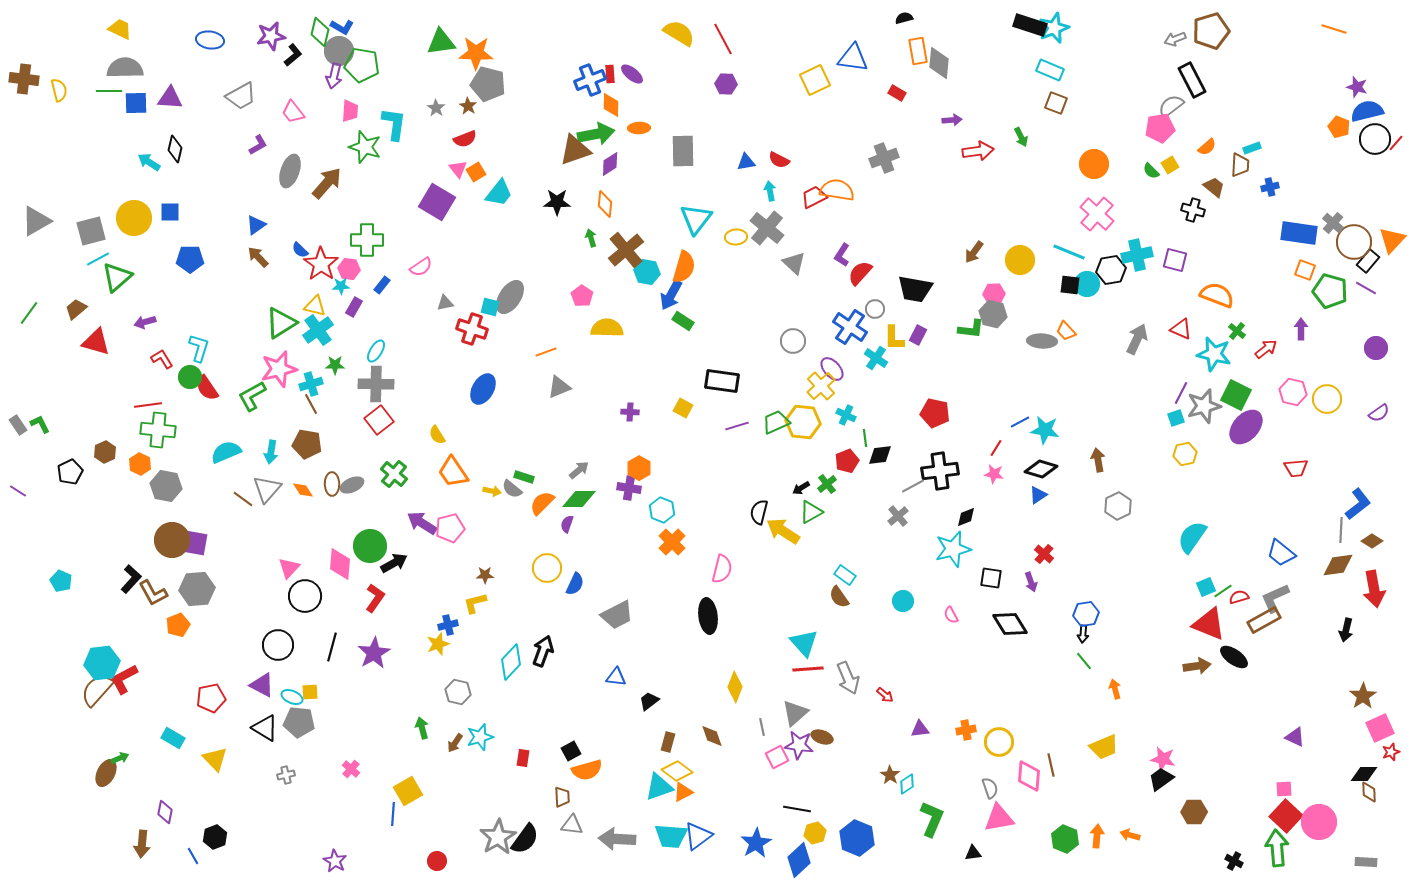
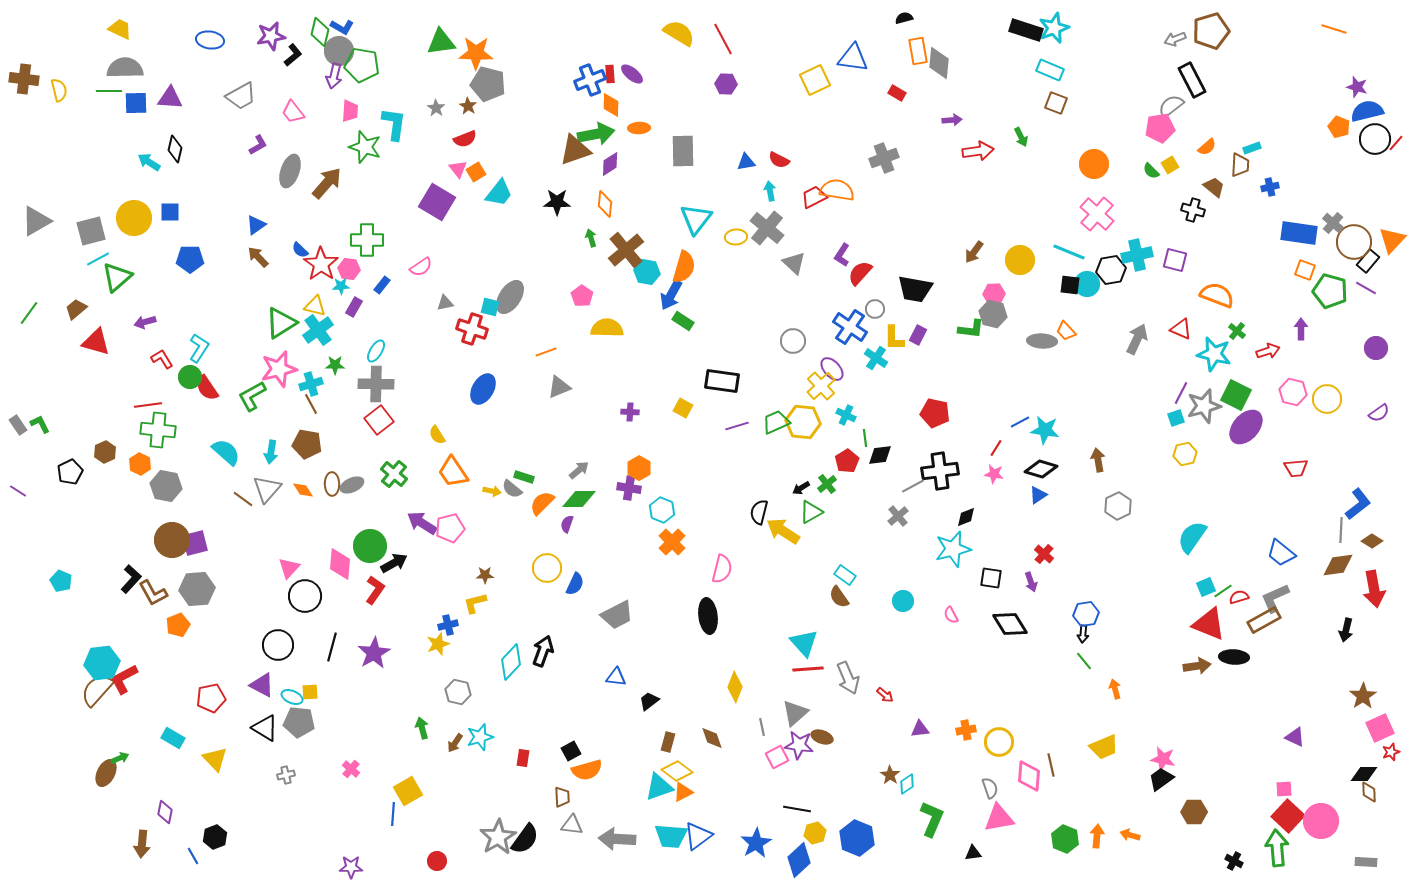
black rectangle at (1030, 25): moved 4 px left, 5 px down
cyan L-shape at (199, 348): rotated 16 degrees clockwise
red arrow at (1266, 349): moved 2 px right, 2 px down; rotated 20 degrees clockwise
cyan semicircle at (226, 452): rotated 64 degrees clockwise
red pentagon at (847, 461): rotated 10 degrees counterclockwise
purple square at (195, 543): rotated 24 degrees counterclockwise
red L-shape at (375, 598): moved 8 px up
black ellipse at (1234, 657): rotated 32 degrees counterclockwise
brown diamond at (712, 736): moved 2 px down
red square at (1286, 816): moved 2 px right
pink circle at (1319, 822): moved 2 px right, 1 px up
purple star at (335, 861): moved 16 px right, 6 px down; rotated 30 degrees counterclockwise
